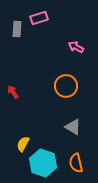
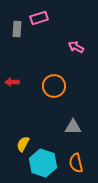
orange circle: moved 12 px left
red arrow: moved 1 px left, 10 px up; rotated 56 degrees counterclockwise
gray triangle: rotated 30 degrees counterclockwise
